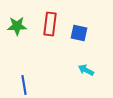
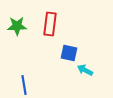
blue square: moved 10 px left, 20 px down
cyan arrow: moved 1 px left
